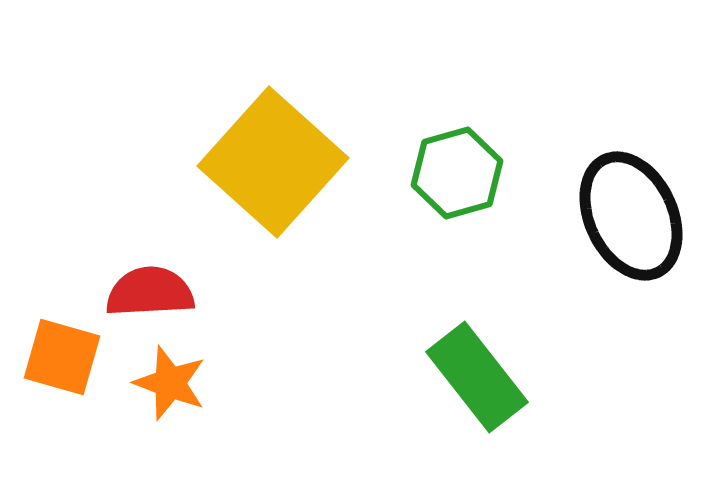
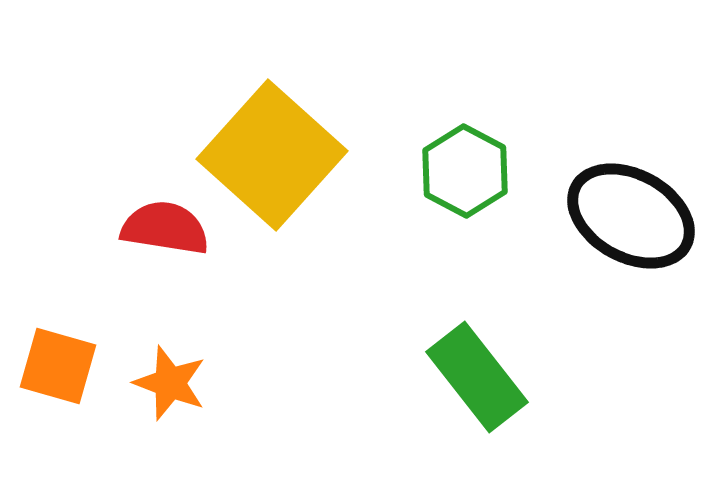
yellow square: moved 1 px left, 7 px up
green hexagon: moved 8 px right, 2 px up; rotated 16 degrees counterclockwise
black ellipse: rotated 36 degrees counterclockwise
red semicircle: moved 15 px right, 64 px up; rotated 12 degrees clockwise
orange square: moved 4 px left, 9 px down
